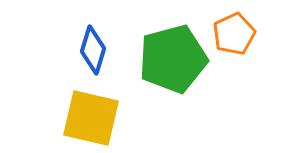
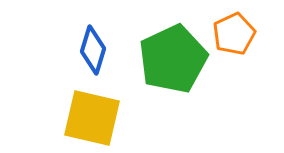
green pentagon: rotated 10 degrees counterclockwise
yellow square: moved 1 px right
